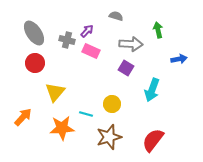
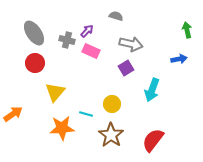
green arrow: moved 29 px right
gray arrow: rotated 10 degrees clockwise
purple square: rotated 28 degrees clockwise
orange arrow: moved 10 px left, 3 px up; rotated 12 degrees clockwise
brown star: moved 2 px right, 2 px up; rotated 20 degrees counterclockwise
